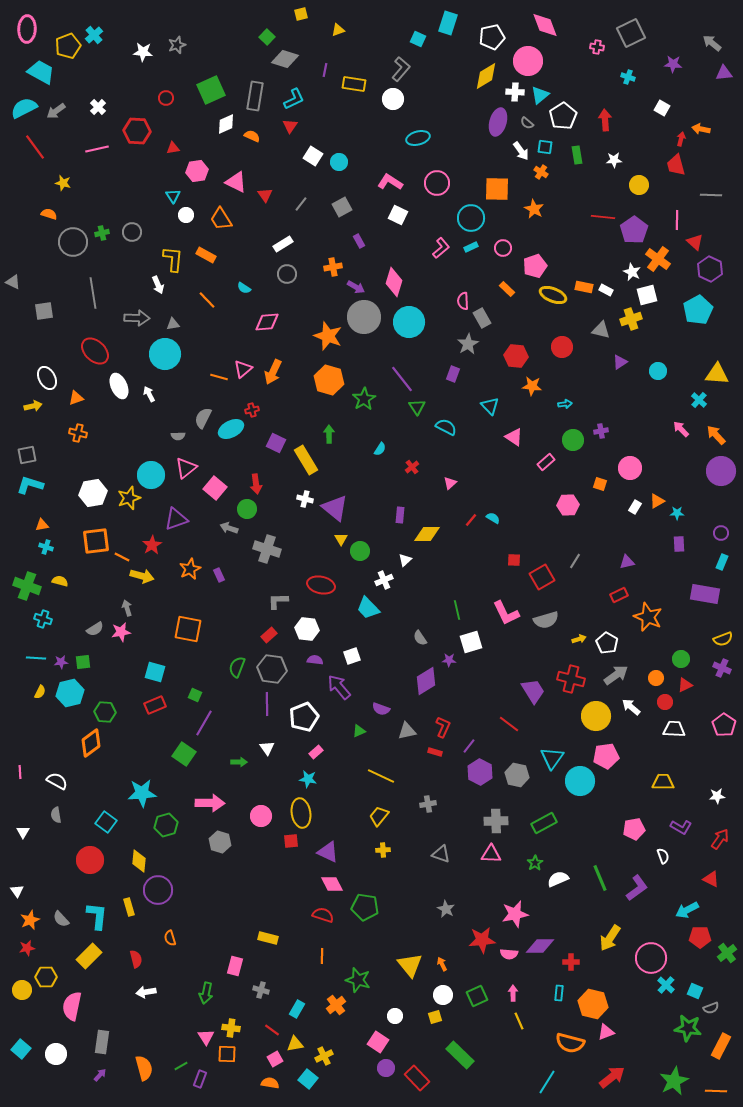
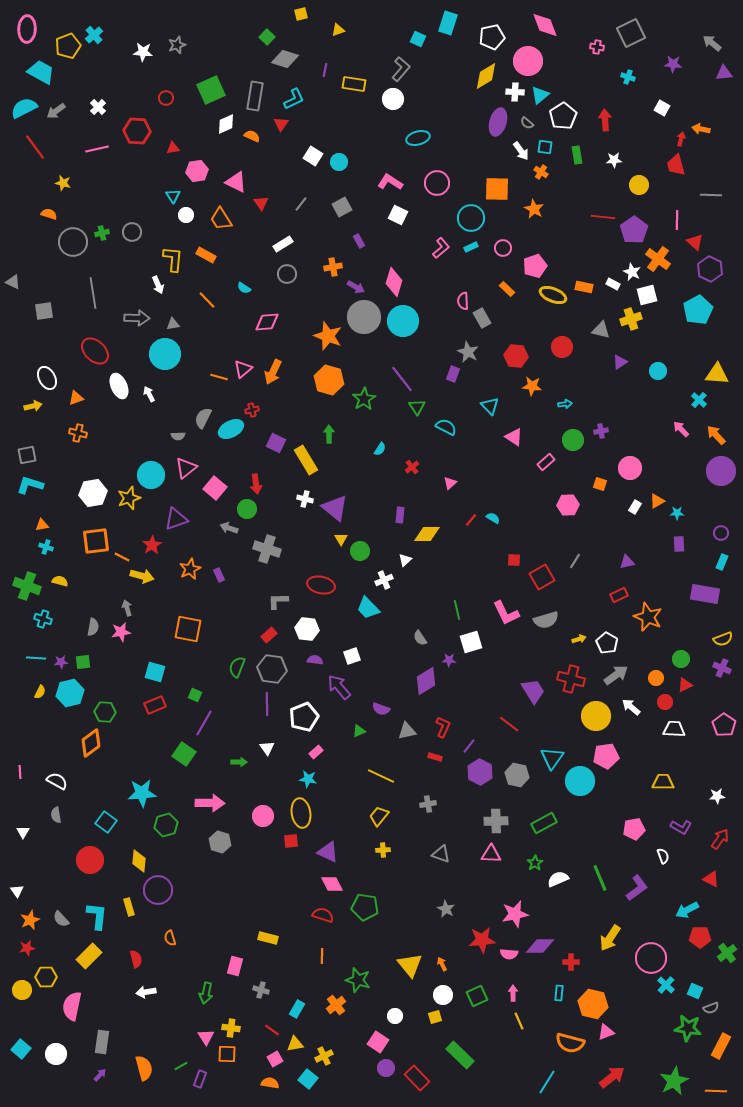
red triangle at (290, 126): moved 9 px left, 2 px up
red triangle at (265, 195): moved 4 px left, 8 px down
white rectangle at (606, 290): moved 7 px right, 6 px up
cyan circle at (409, 322): moved 6 px left, 1 px up
gray star at (468, 344): moved 8 px down; rotated 15 degrees counterclockwise
gray semicircle at (95, 629): moved 2 px left, 2 px up; rotated 48 degrees counterclockwise
red rectangle at (435, 752): moved 5 px down
pink circle at (261, 816): moved 2 px right
